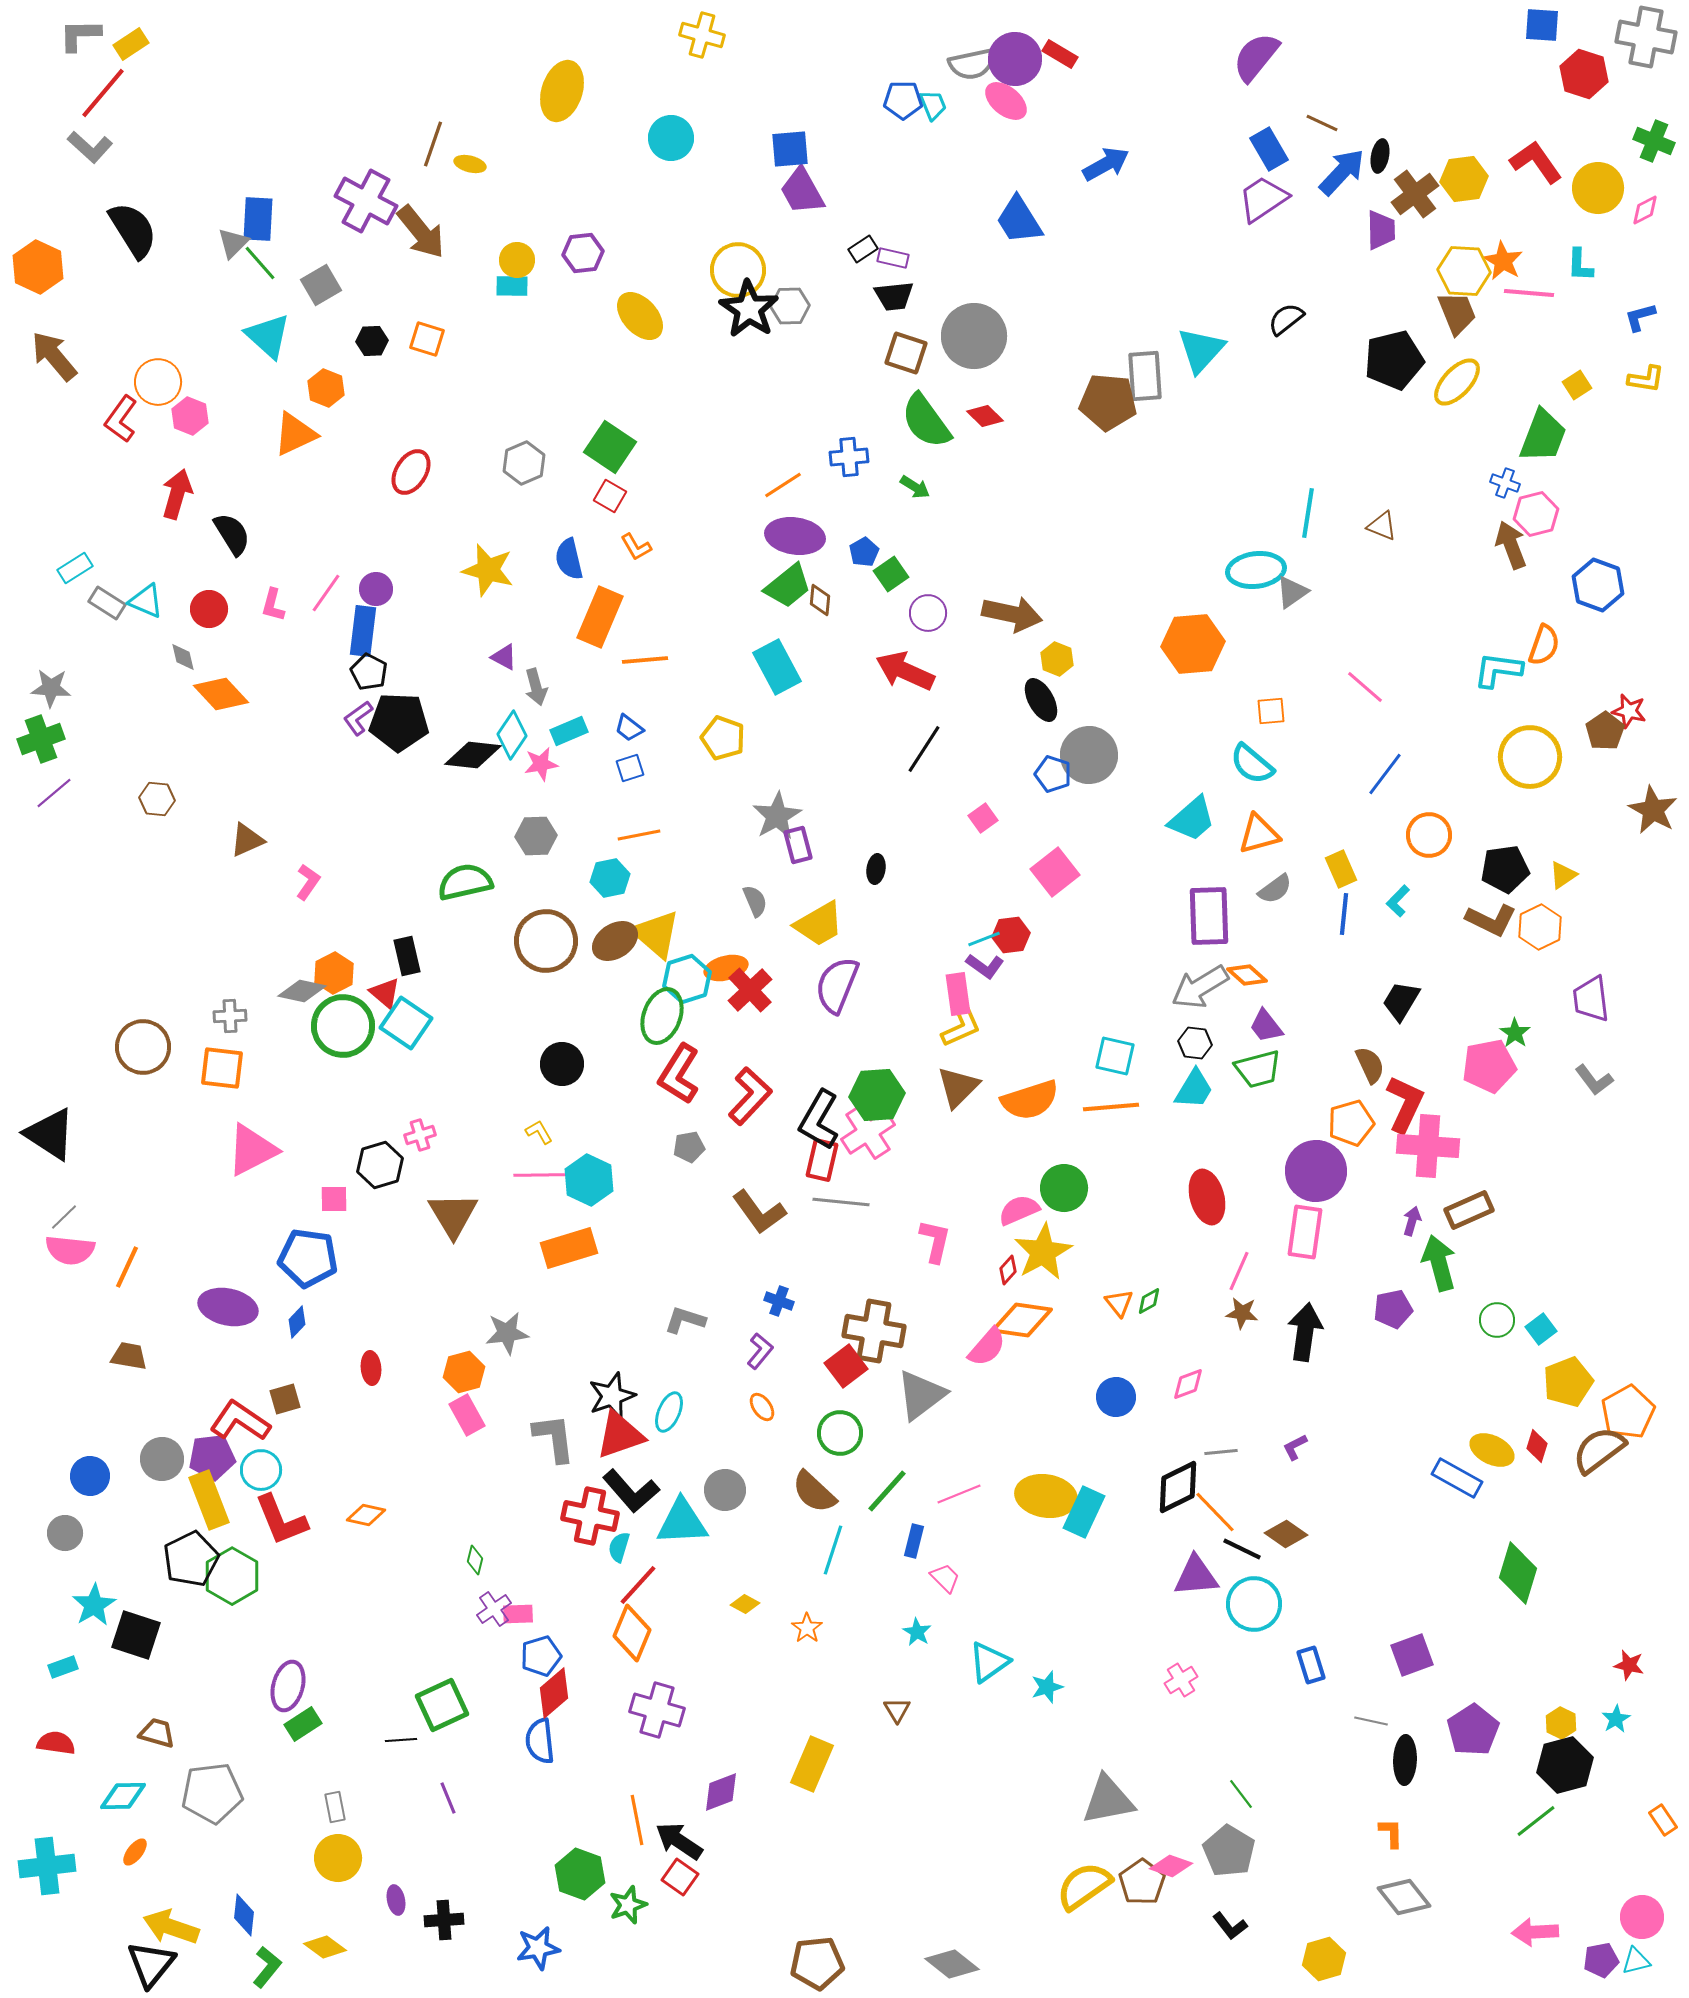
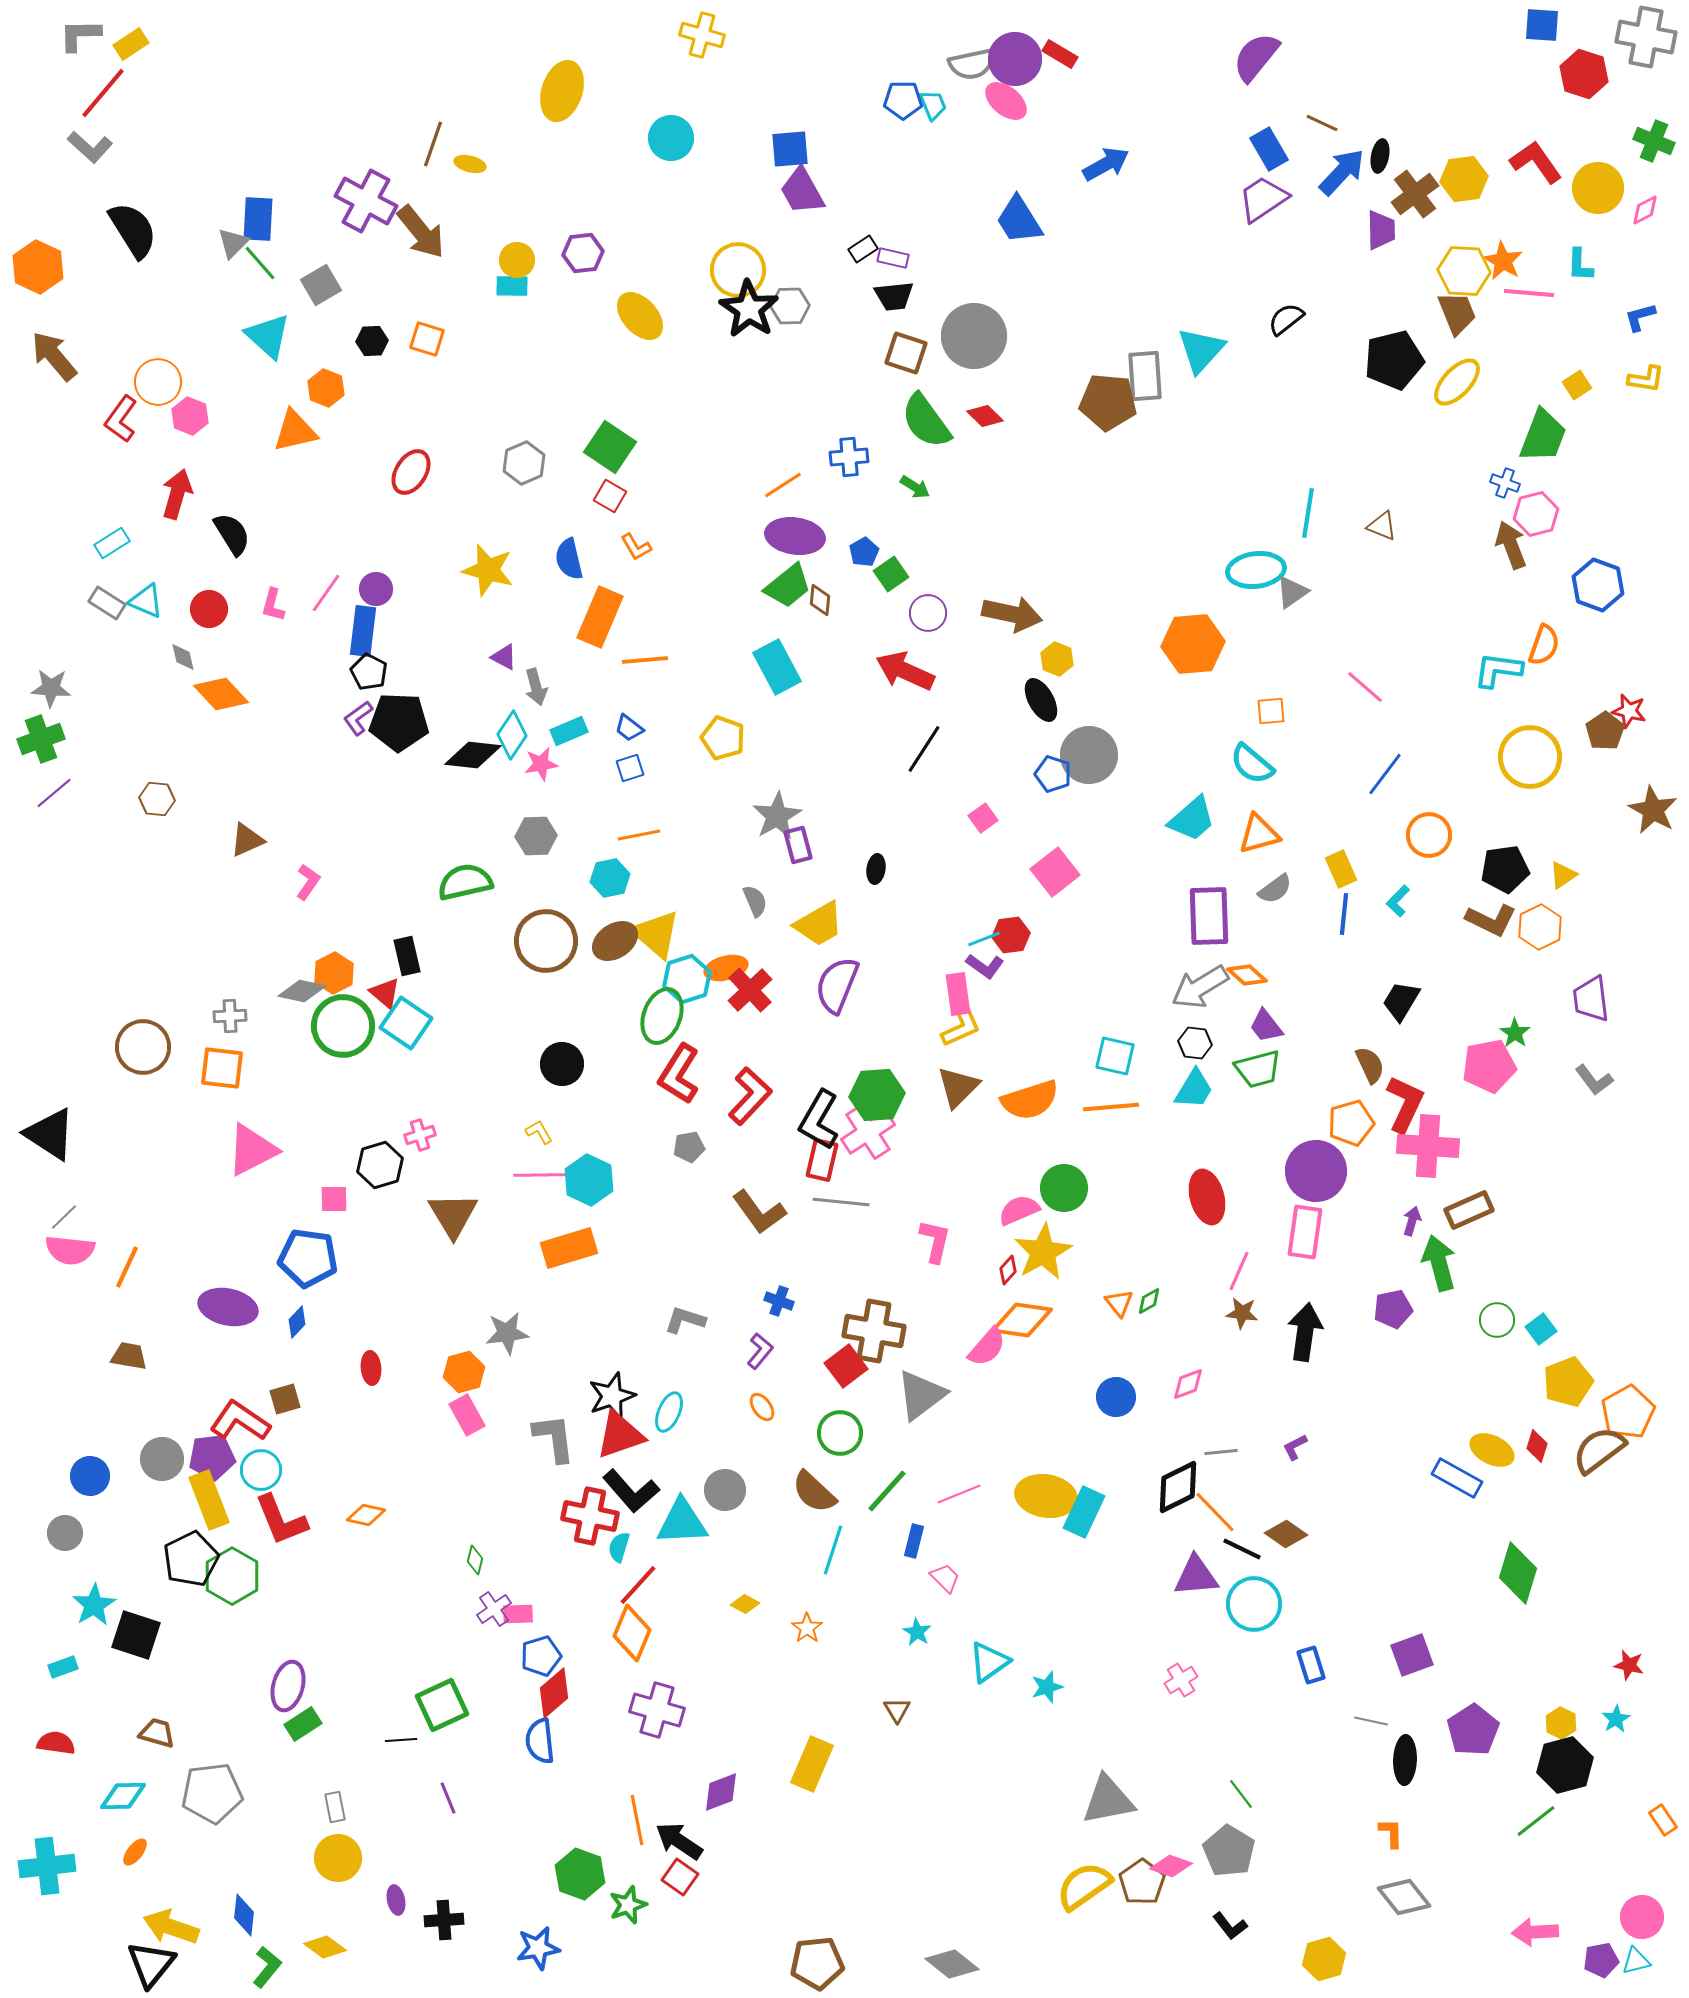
orange triangle at (295, 434): moved 3 px up; rotated 12 degrees clockwise
cyan rectangle at (75, 568): moved 37 px right, 25 px up
